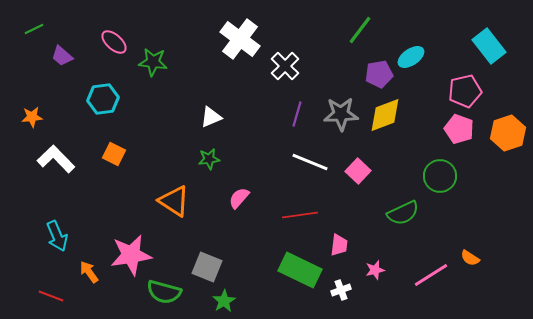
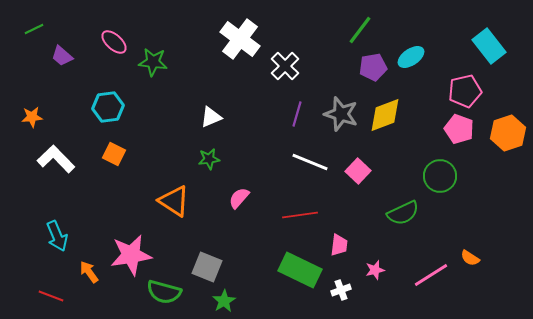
purple pentagon at (379, 74): moved 6 px left, 7 px up
cyan hexagon at (103, 99): moved 5 px right, 8 px down
gray star at (341, 114): rotated 20 degrees clockwise
